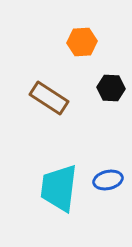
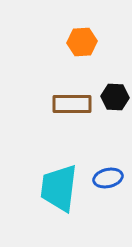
black hexagon: moved 4 px right, 9 px down
brown rectangle: moved 23 px right, 6 px down; rotated 33 degrees counterclockwise
blue ellipse: moved 2 px up
